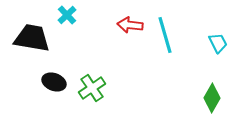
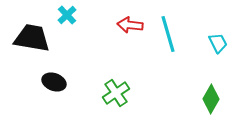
cyan line: moved 3 px right, 1 px up
green cross: moved 24 px right, 5 px down
green diamond: moved 1 px left, 1 px down
